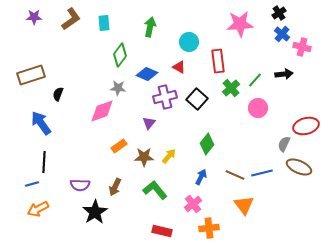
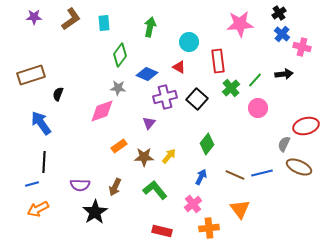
orange triangle at (244, 205): moved 4 px left, 4 px down
